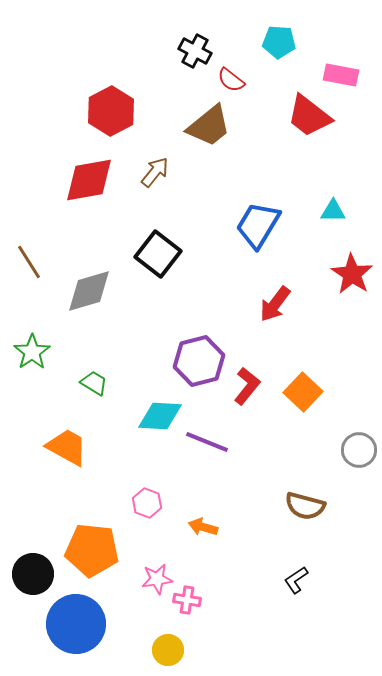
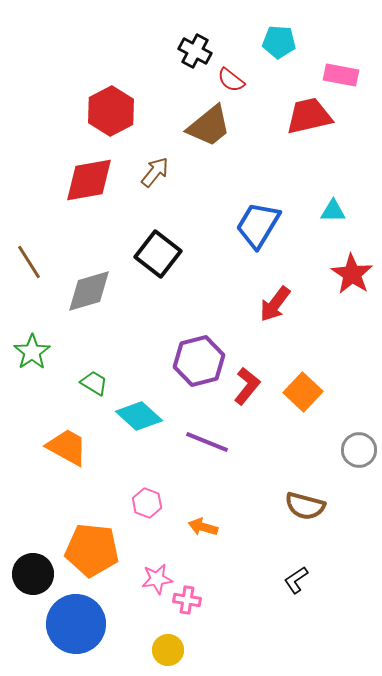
red trapezoid: rotated 129 degrees clockwise
cyan diamond: moved 21 px left; rotated 39 degrees clockwise
